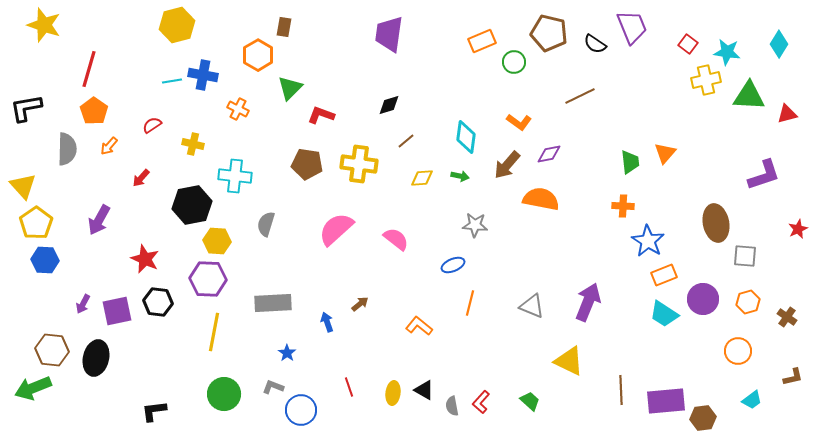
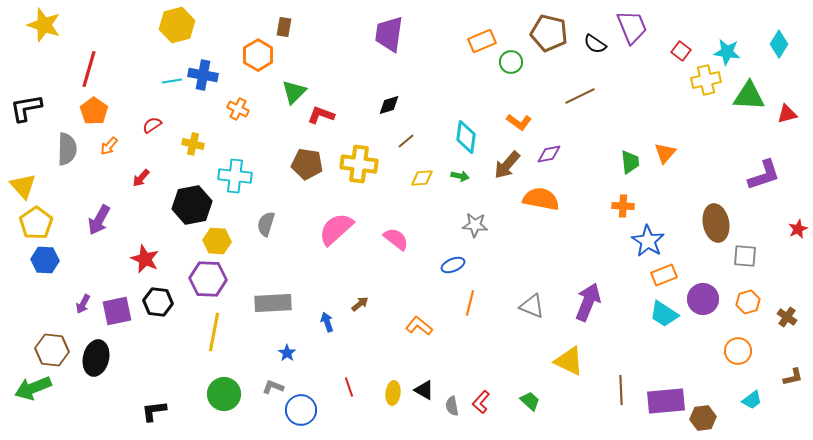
red square at (688, 44): moved 7 px left, 7 px down
green circle at (514, 62): moved 3 px left
green triangle at (290, 88): moved 4 px right, 4 px down
